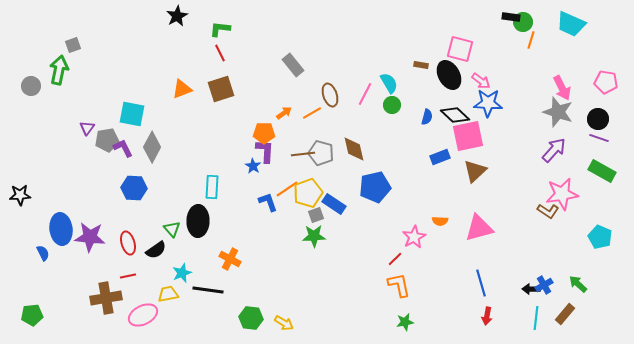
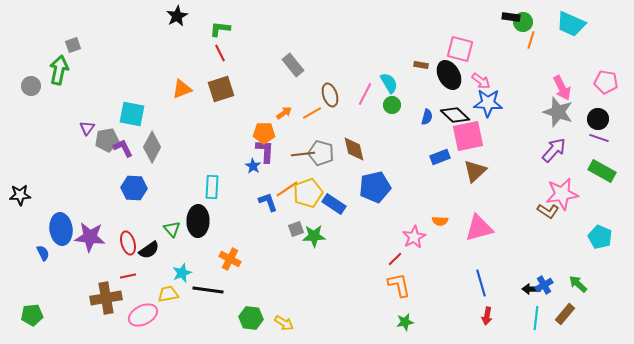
gray square at (316, 215): moved 20 px left, 14 px down
black semicircle at (156, 250): moved 7 px left
